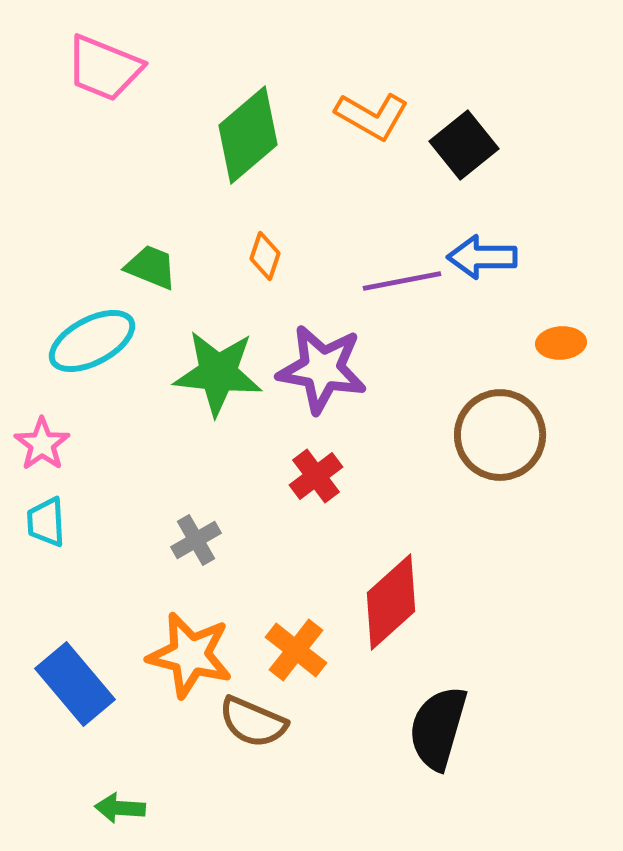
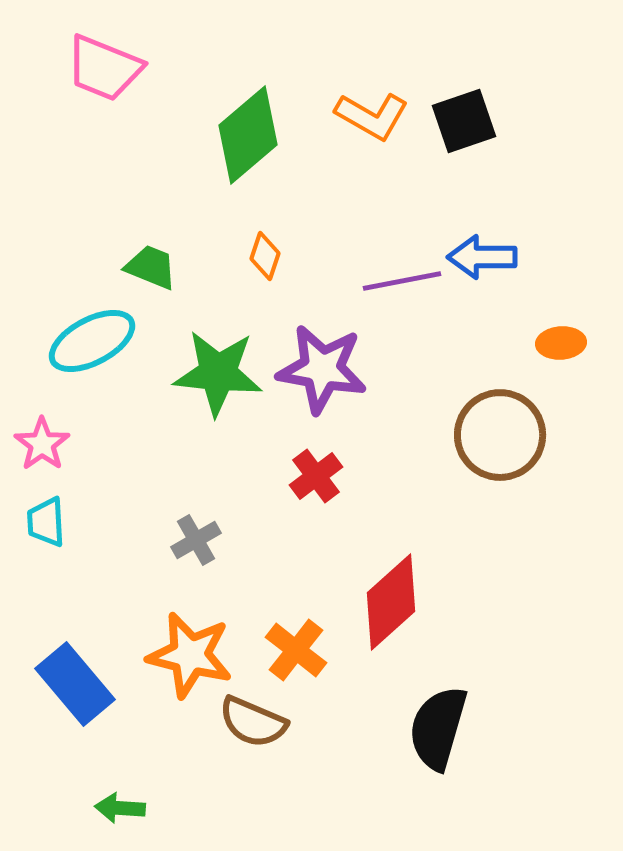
black square: moved 24 px up; rotated 20 degrees clockwise
